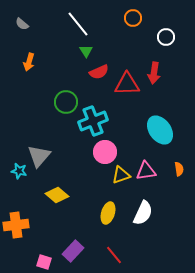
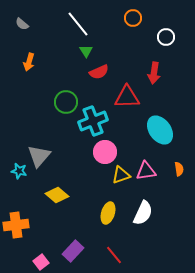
red triangle: moved 13 px down
pink square: moved 3 px left; rotated 35 degrees clockwise
